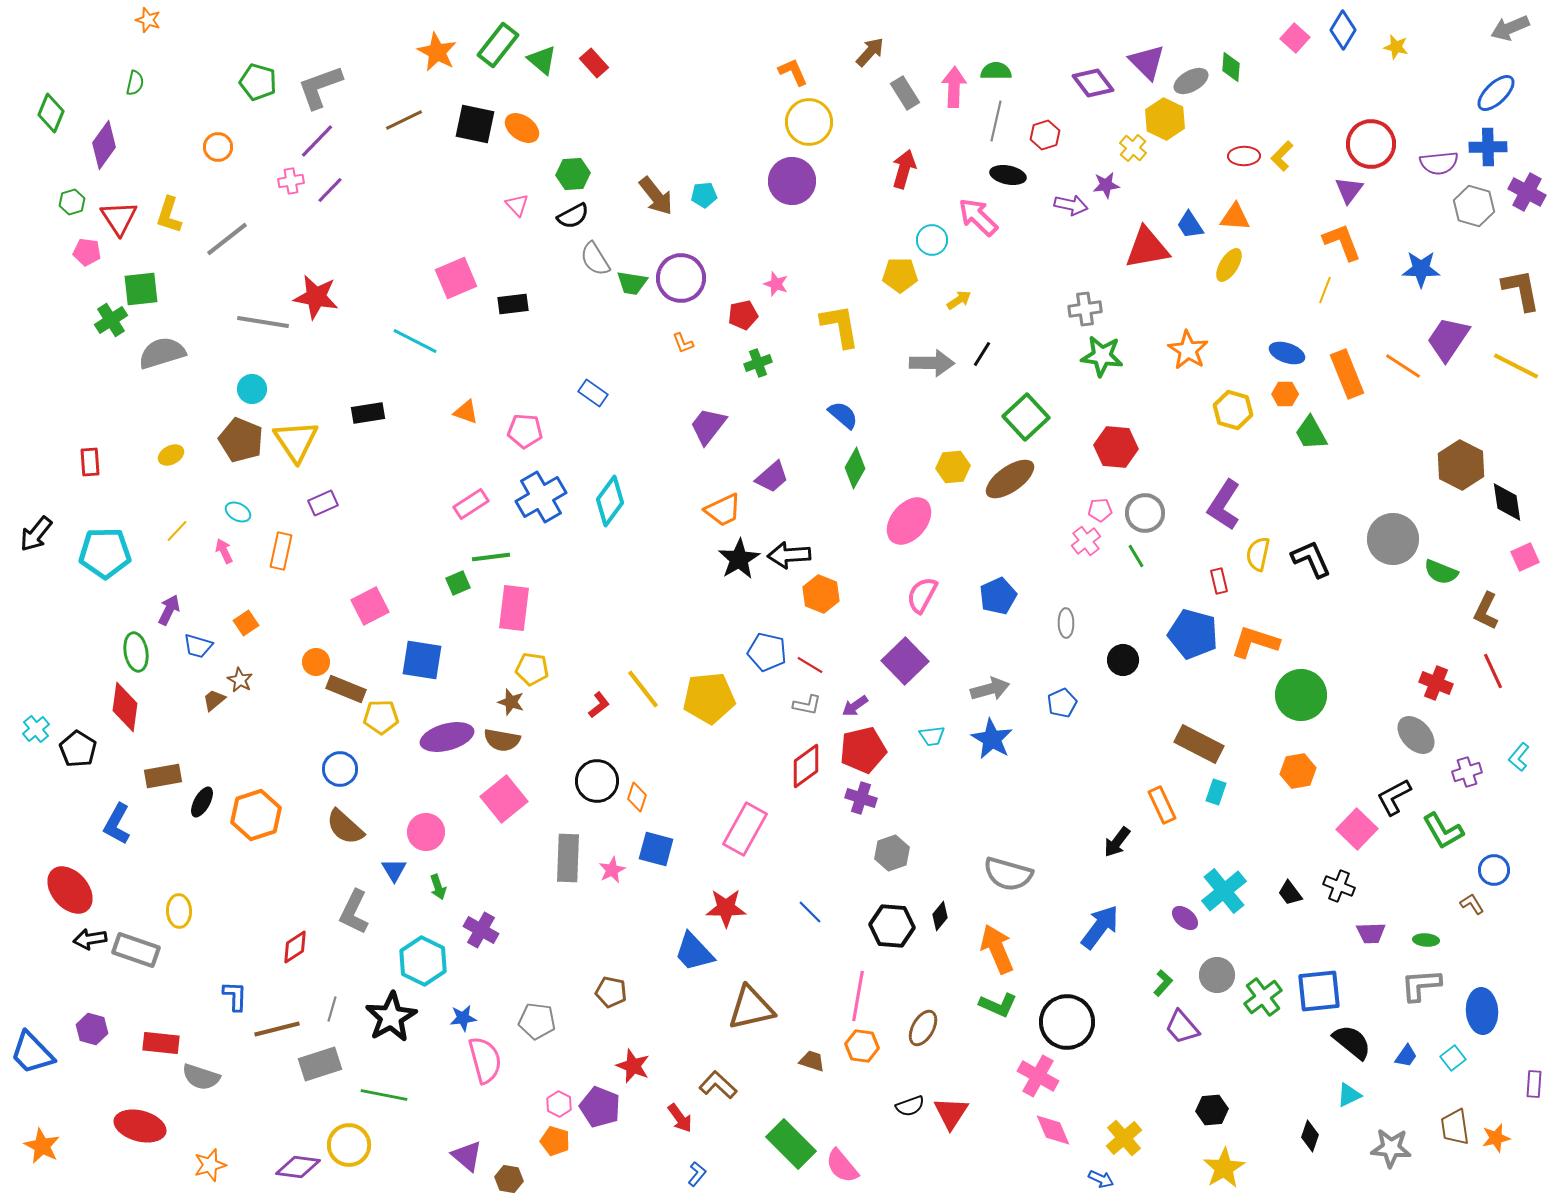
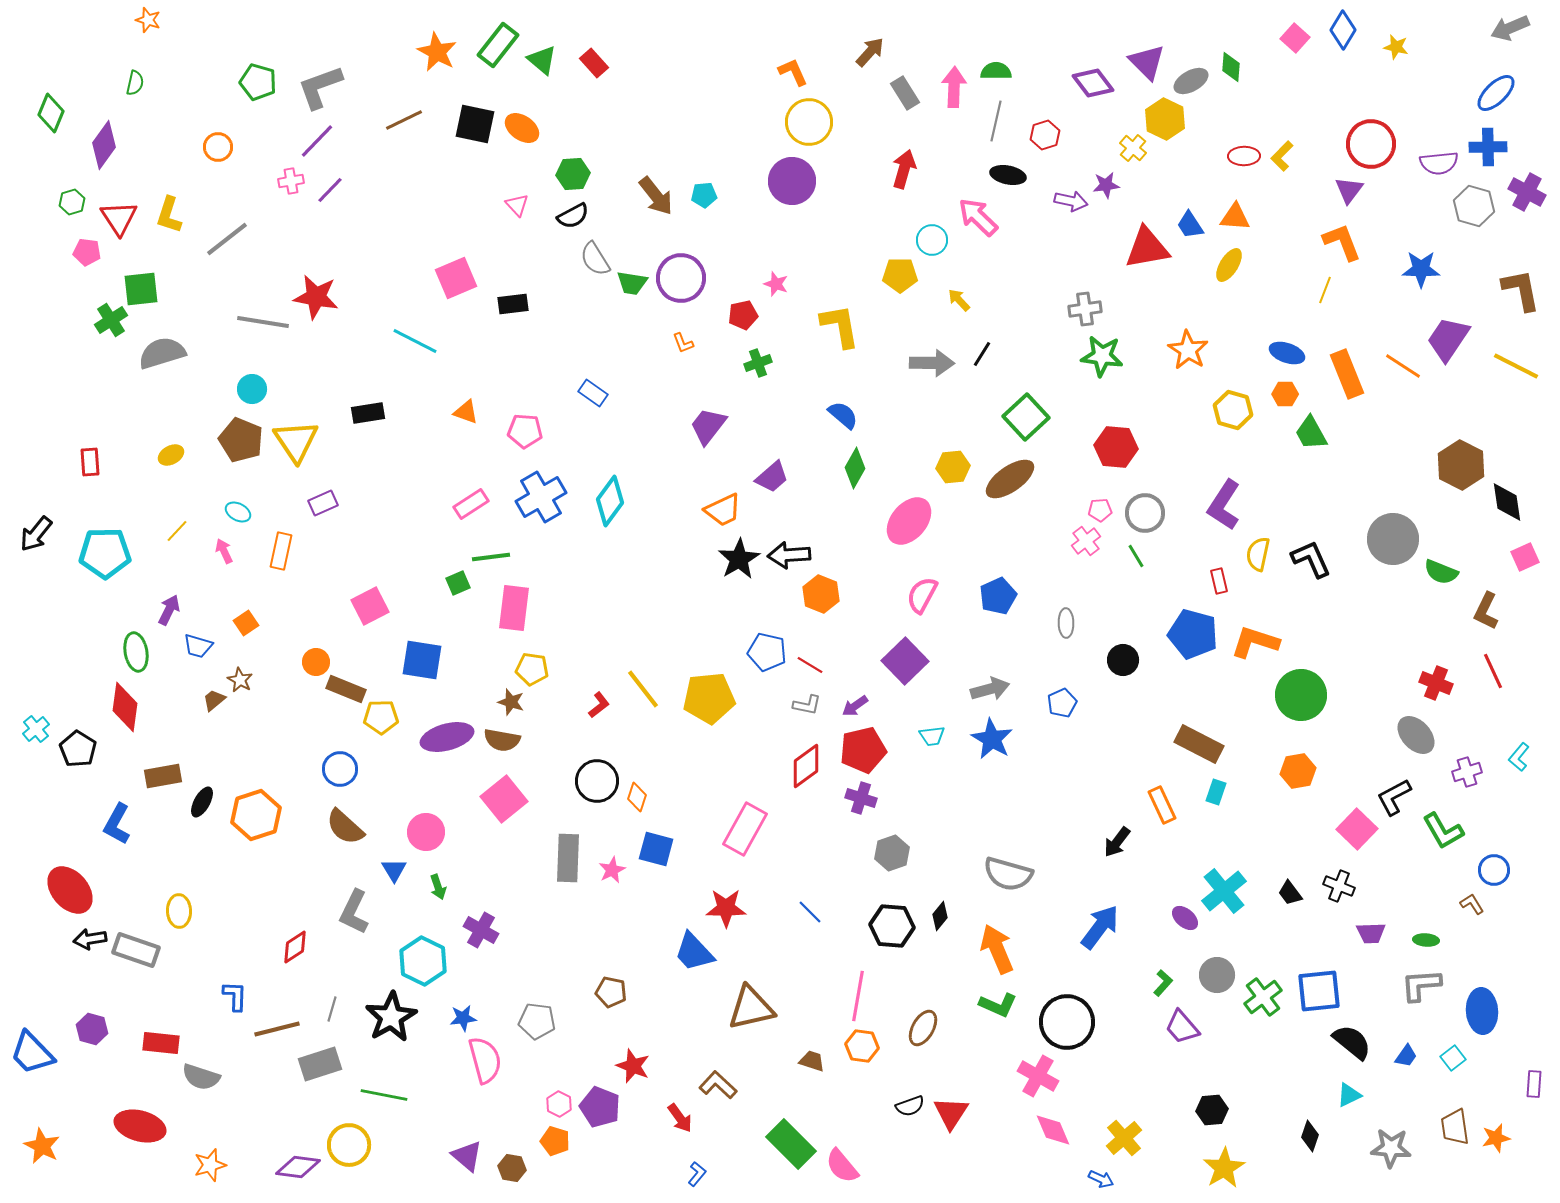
purple arrow at (1071, 205): moved 4 px up
yellow arrow at (959, 300): rotated 100 degrees counterclockwise
brown hexagon at (509, 1179): moved 3 px right, 11 px up
